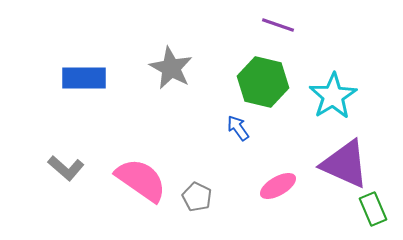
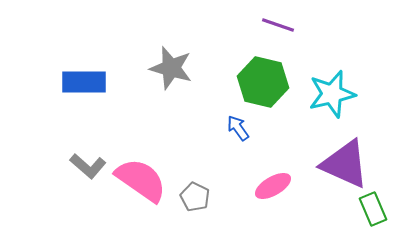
gray star: rotated 12 degrees counterclockwise
blue rectangle: moved 4 px down
cyan star: moved 1 px left, 2 px up; rotated 18 degrees clockwise
gray L-shape: moved 22 px right, 2 px up
pink ellipse: moved 5 px left
gray pentagon: moved 2 px left
